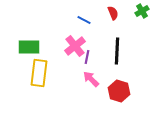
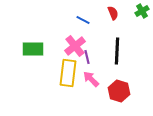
blue line: moved 1 px left
green rectangle: moved 4 px right, 2 px down
purple line: rotated 24 degrees counterclockwise
yellow rectangle: moved 29 px right
